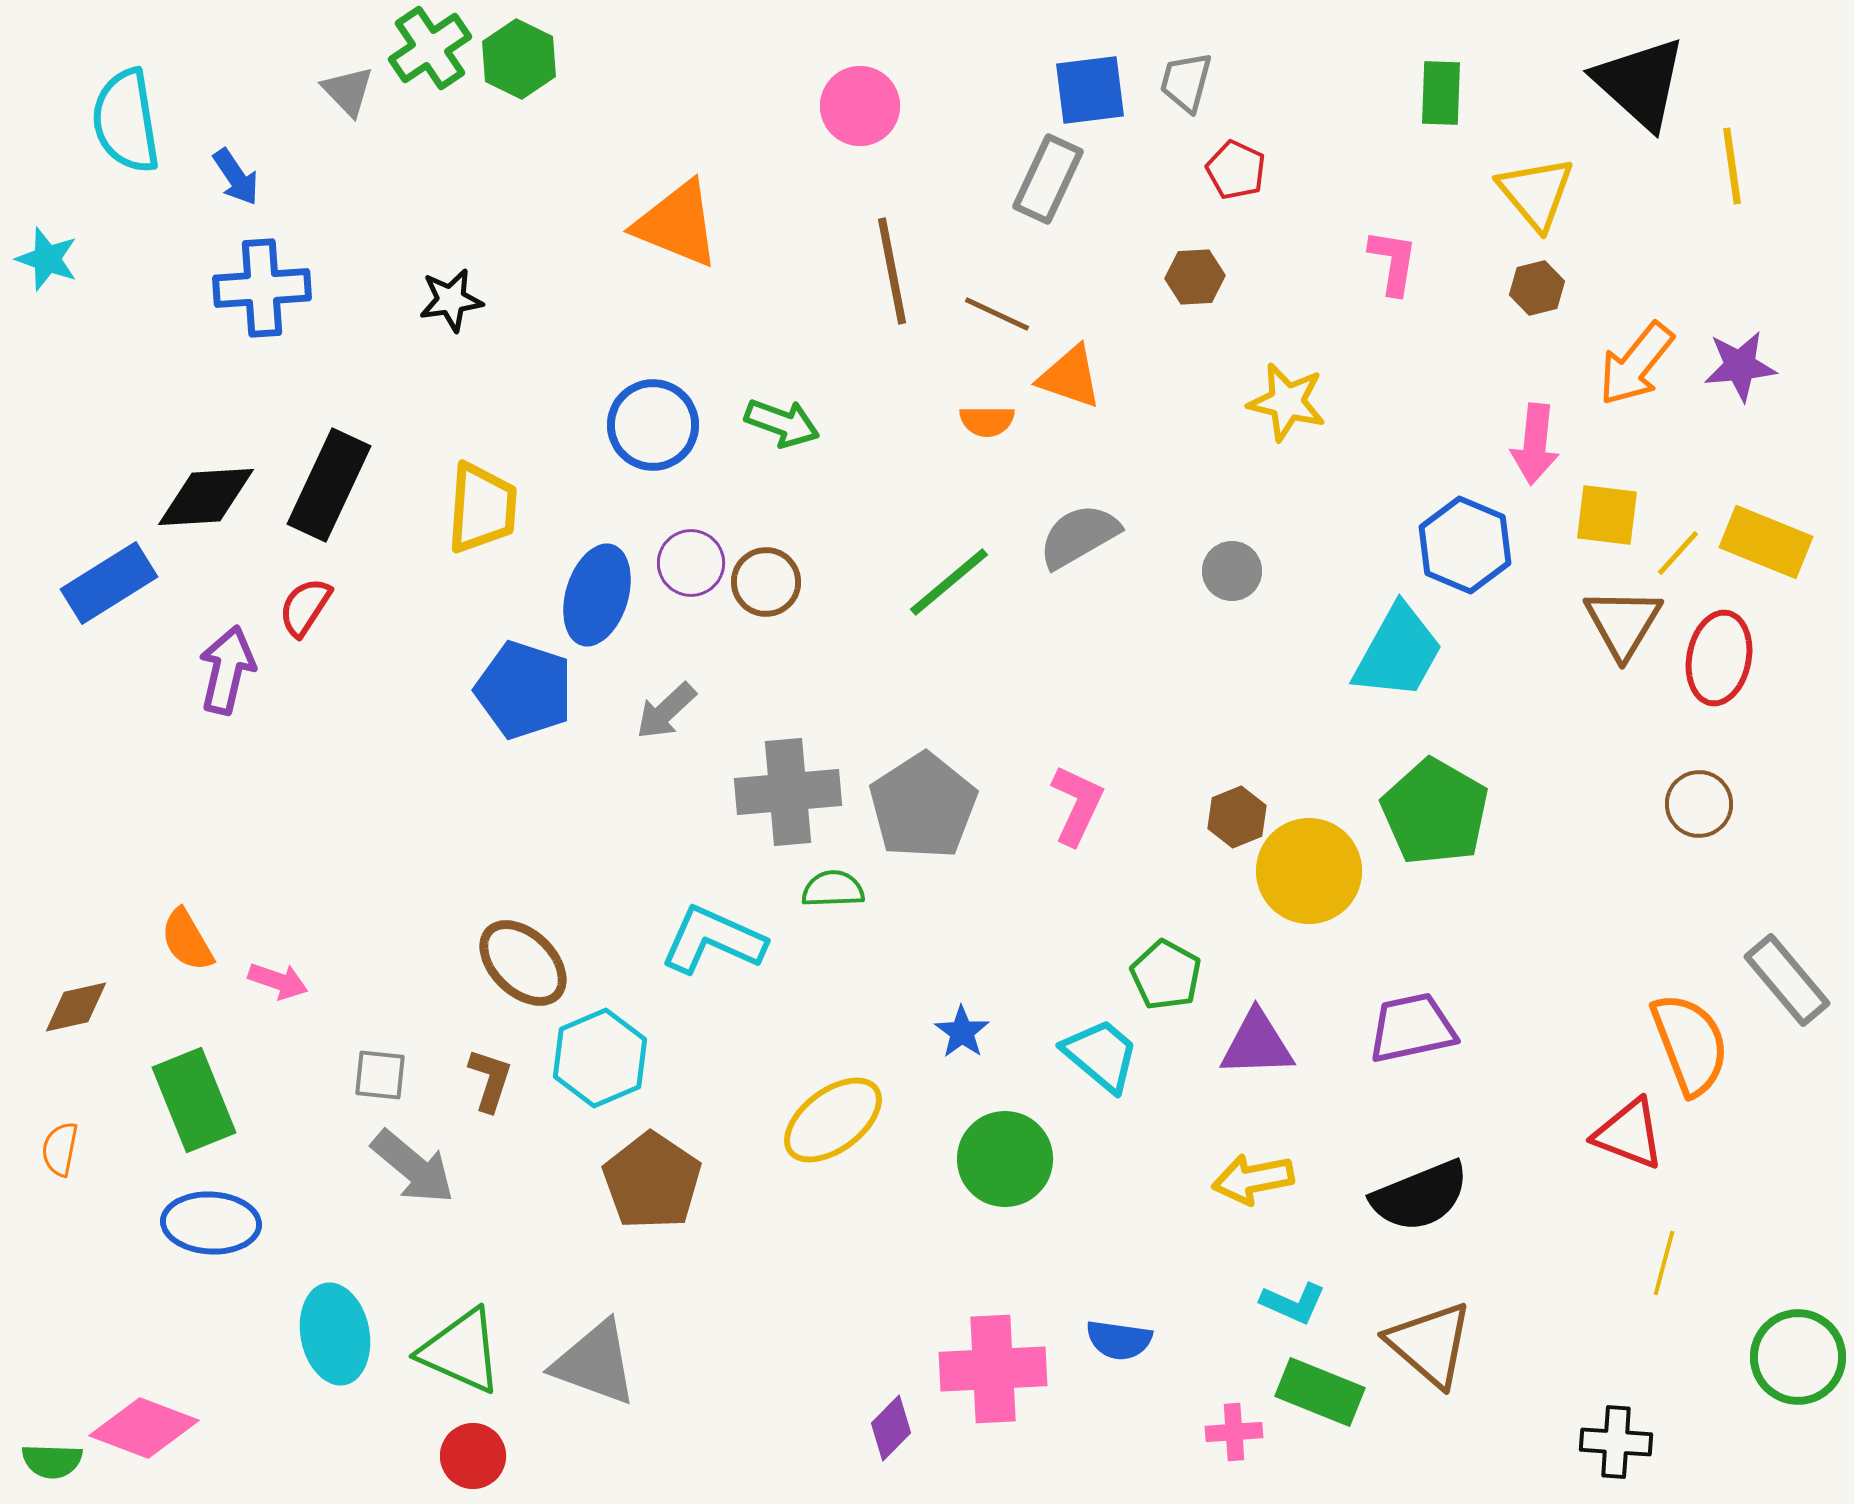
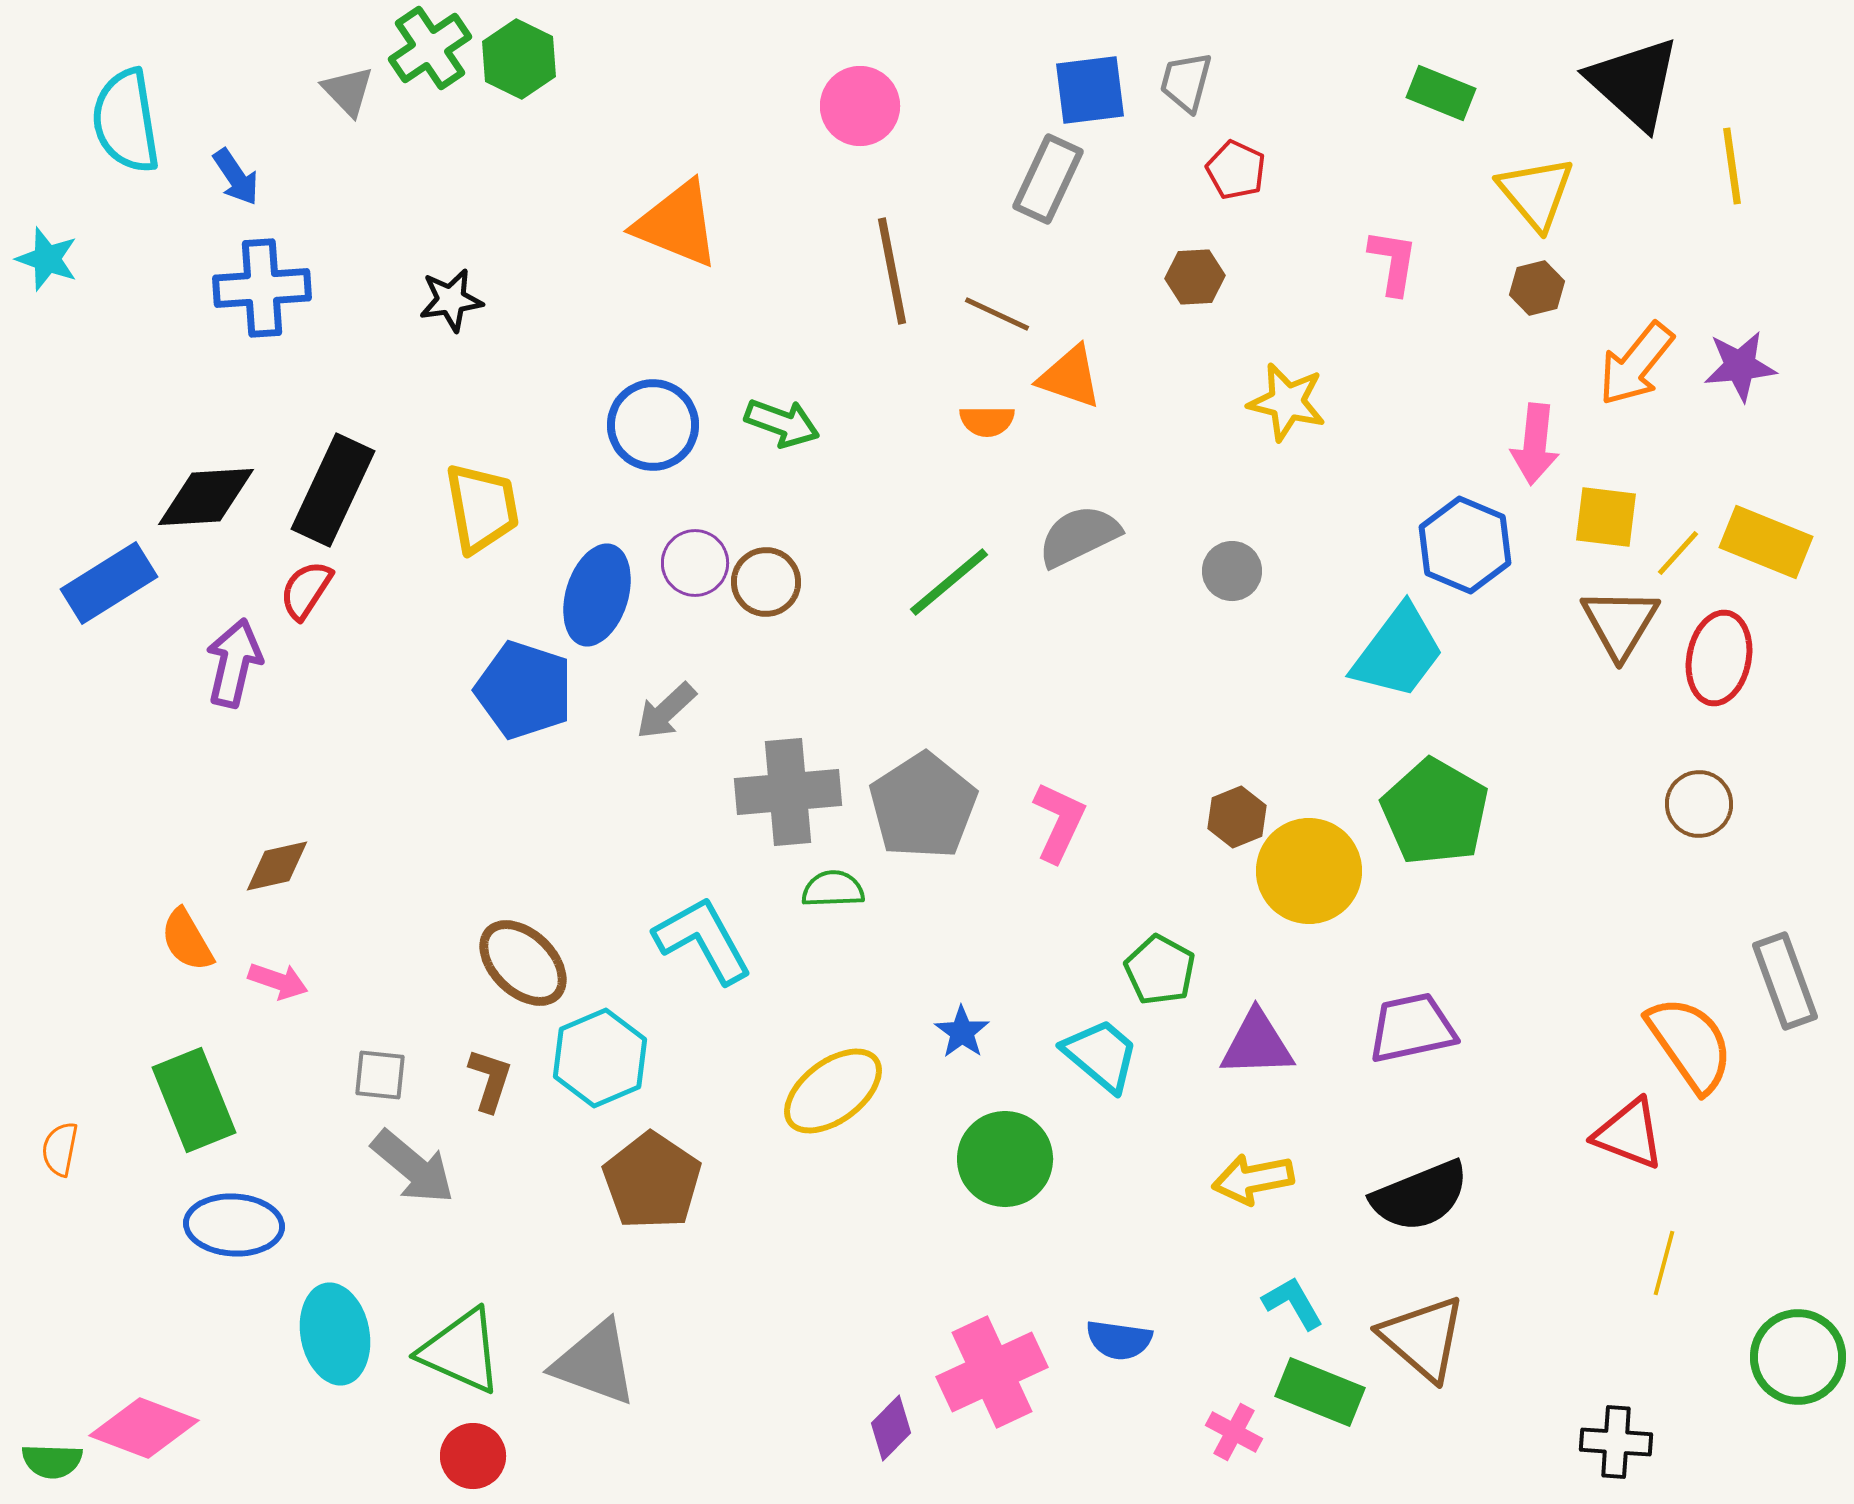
black triangle at (1640, 83): moved 6 px left
green rectangle at (1441, 93): rotated 70 degrees counterclockwise
black rectangle at (329, 485): moved 4 px right, 5 px down
yellow trapezoid at (482, 508): rotated 14 degrees counterclockwise
yellow square at (1607, 515): moved 1 px left, 2 px down
gray semicircle at (1079, 536): rotated 4 degrees clockwise
purple circle at (691, 563): moved 4 px right
red semicircle at (305, 607): moved 1 px right, 17 px up
brown triangle at (1623, 623): moved 3 px left
cyan trapezoid at (1398, 652): rotated 8 degrees clockwise
purple arrow at (227, 670): moved 7 px right, 7 px up
pink L-shape at (1077, 805): moved 18 px left, 17 px down
cyan L-shape at (713, 940): moved 10 px left; rotated 37 degrees clockwise
green pentagon at (1166, 975): moved 6 px left, 5 px up
gray rectangle at (1787, 980): moved 2 px left, 1 px down; rotated 20 degrees clockwise
brown diamond at (76, 1007): moved 201 px right, 141 px up
orange semicircle at (1690, 1044): rotated 14 degrees counterclockwise
yellow ellipse at (833, 1120): moved 29 px up
blue ellipse at (211, 1223): moved 23 px right, 2 px down
cyan L-shape at (1293, 1303): rotated 144 degrees counterclockwise
brown triangle at (1430, 1344): moved 7 px left, 6 px up
pink cross at (993, 1369): moved 1 px left, 3 px down; rotated 22 degrees counterclockwise
pink cross at (1234, 1432): rotated 32 degrees clockwise
